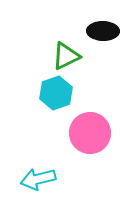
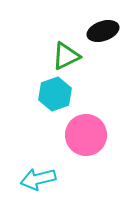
black ellipse: rotated 20 degrees counterclockwise
cyan hexagon: moved 1 px left, 1 px down
pink circle: moved 4 px left, 2 px down
